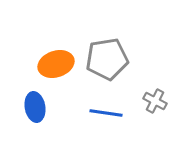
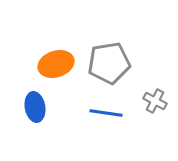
gray pentagon: moved 2 px right, 4 px down
